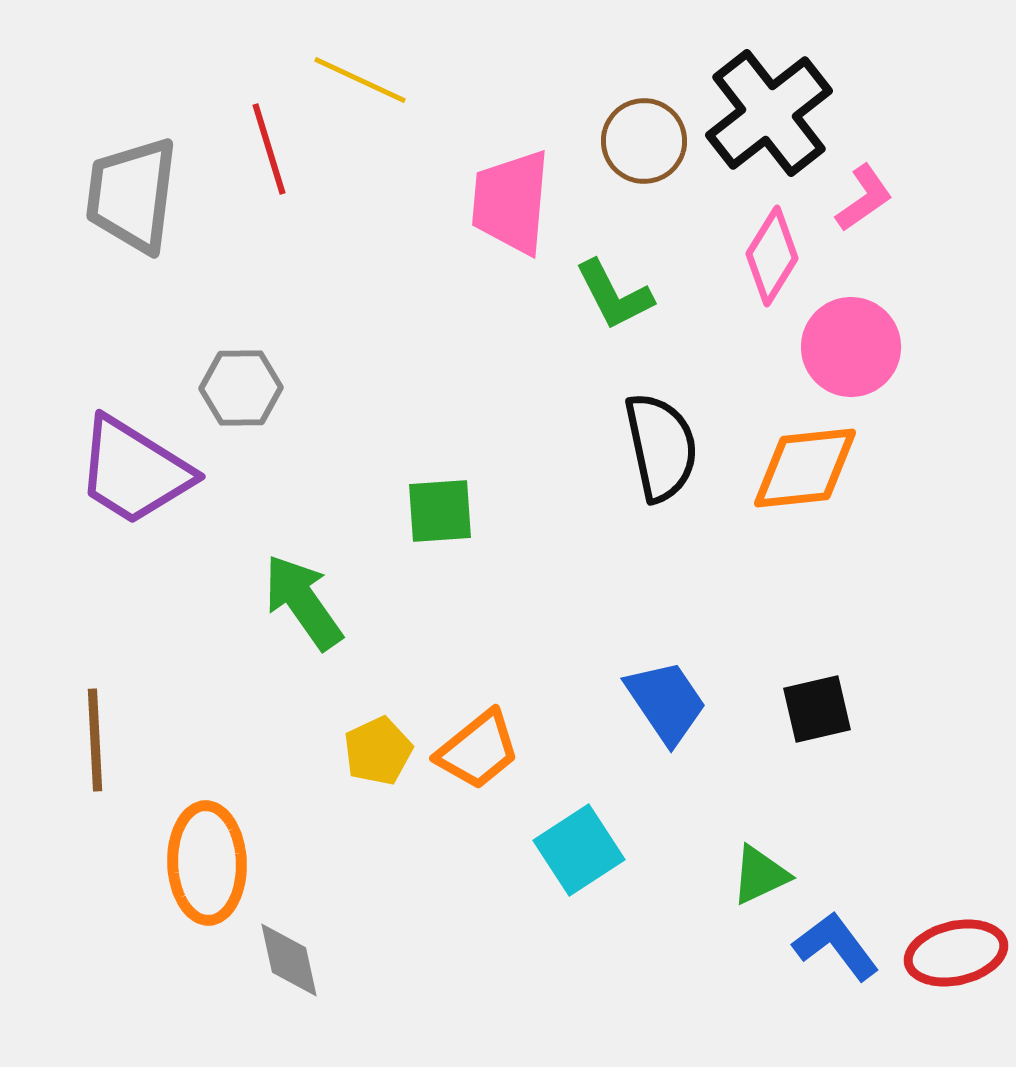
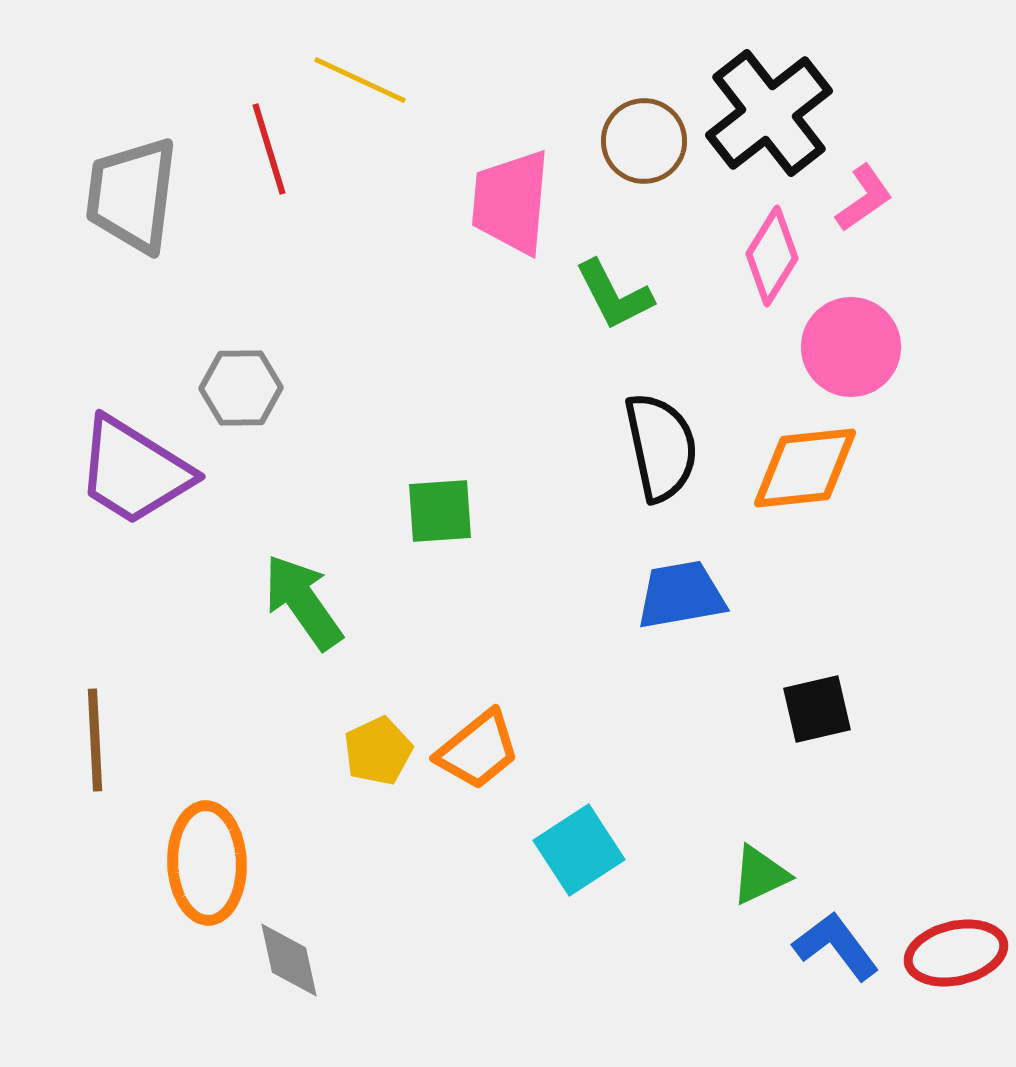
blue trapezoid: moved 15 px right, 107 px up; rotated 66 degrees counterclockwise
